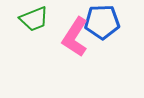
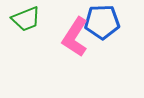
green trapezoid: moved 8 px left
